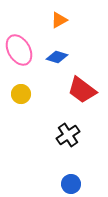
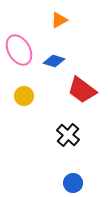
blue diamond: moved 3 px left, 4 px down
yellow circle: moved 3 px right, 2 px down
black cross: rotated 15 degrees counterclockwise
blue circle: moved 2 px right, 1 px up
